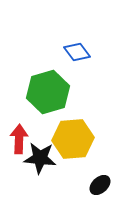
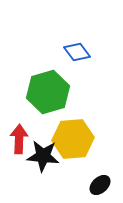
black star: moved 3 px right, 2 px up
